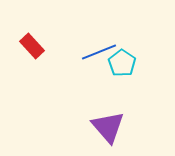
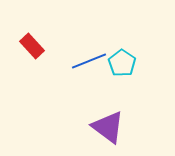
blue line: moved 10 px left, 9 px down
purple triangle: rotated 12 degrees counterclockwise
